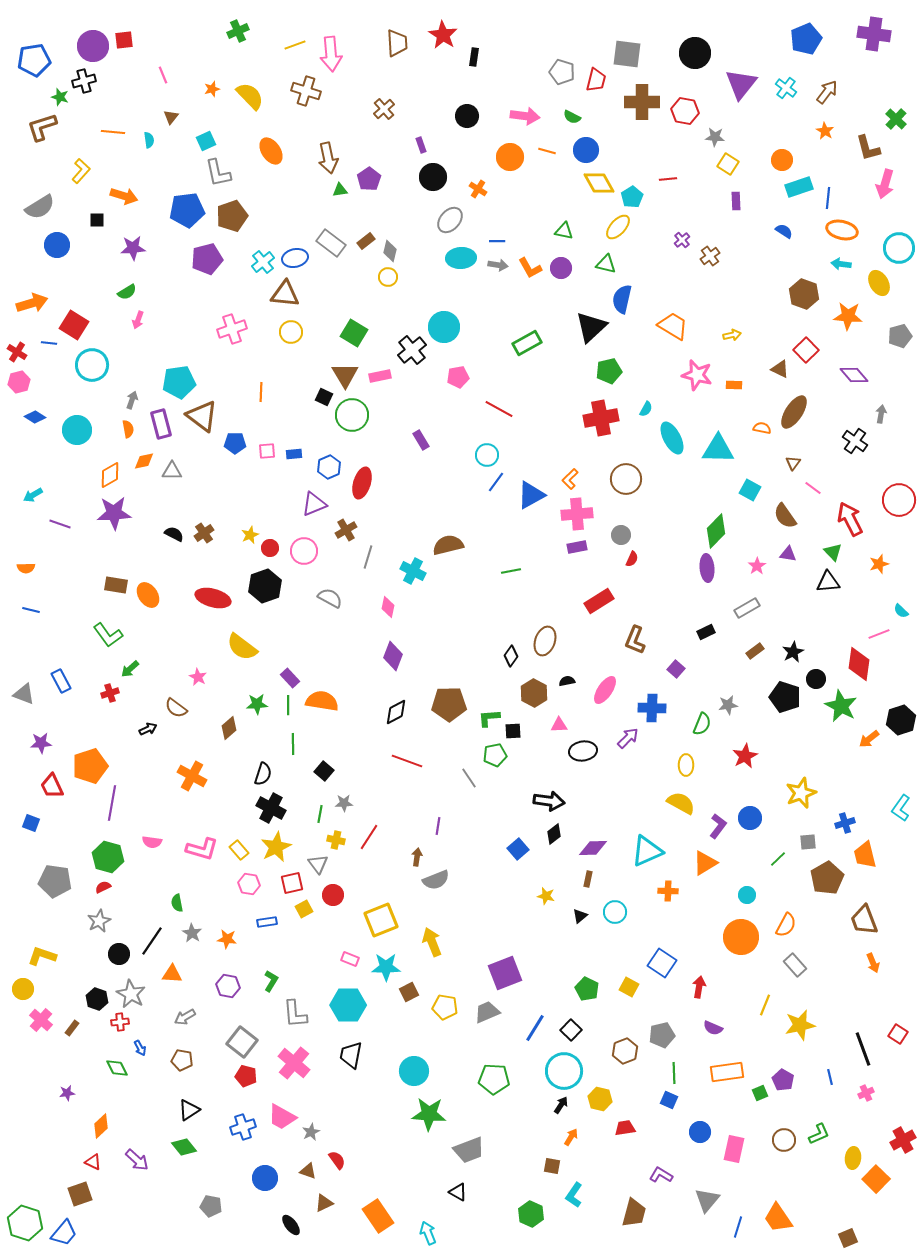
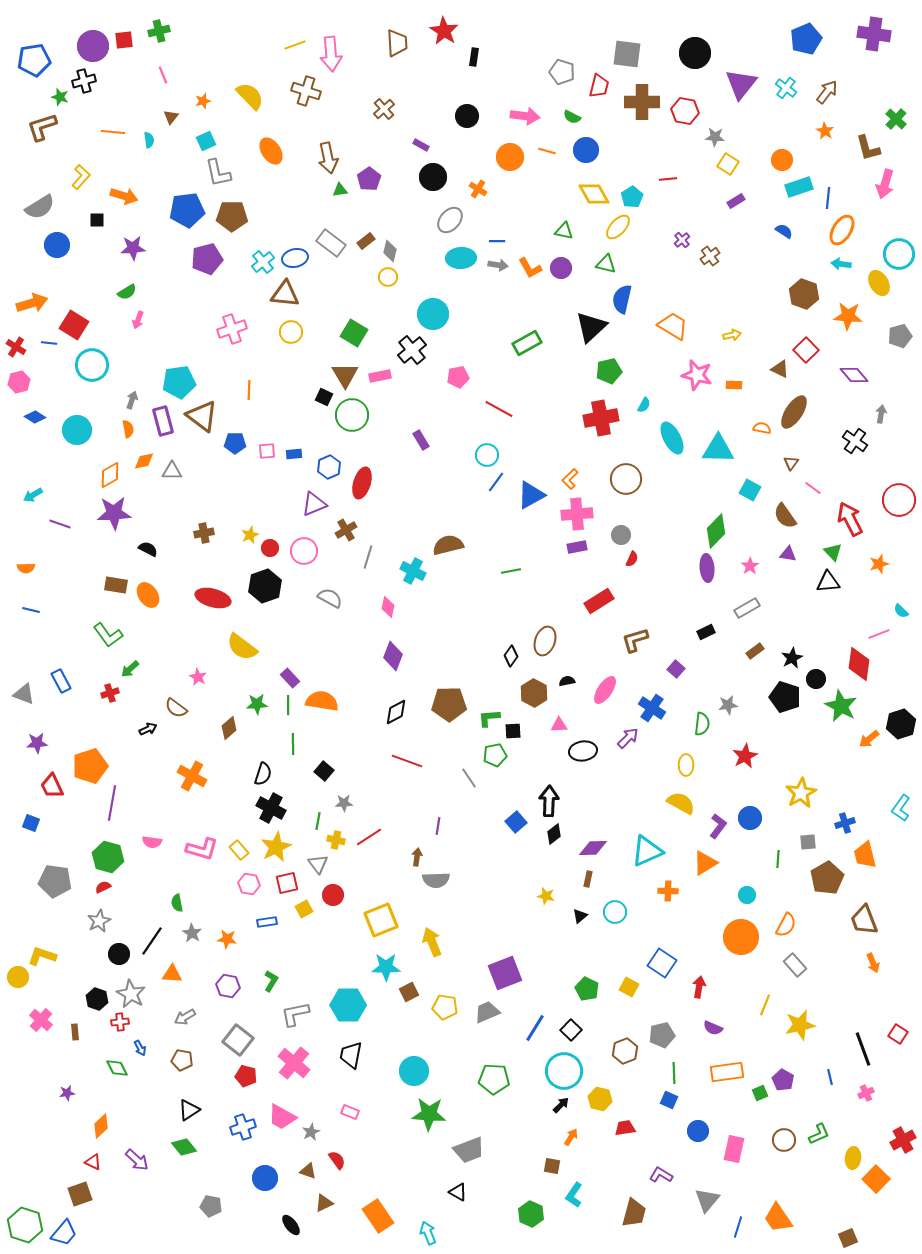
green cross at (238, 31): moved 79 px left; rotated 10 degrees clockwise
red star at (443, 35): moved 1 px right, 4 px up
red trapezoid at (596, 80): moved 3 px right, 6 px down
orange star at (212, 89): moved 9 px left, 12 px down
purple rectangle at (421, 145): rotated 42 degrees counterclockwise
yellow L-shape at (81, 171): moved 6 px down
yellow diamond at (599, 183): moved 5 px left, 11 px down
purple rectangle at (736, 201): rotated 60 degrees clockwise
brown pentagon at (232, 216): rotated 20 degrees clockwise
orange ellipse at (842, 230): rotated 72 degrees counterclockwise
cyan circle at (899, 248): moved 6 px down
cyan circle at (444, 327): moved 11 px left, 13 px up
red cross at (17, 352): moved 1 px left, 5 px up
orange line at (261, 392): moved 12 px left, 2 px up
cyan semicircle at (646, 409): moved 2 px left, 4 px up
purple rectangle at (161, 424): moved 2 px right, 3 px up
brown triangle at (793, 463): moved 2 px left
brown cross at (204, 533): rotated 24 degrees clockwise
black semicircle at (174, 534): moved 26 px left, 15 px down
pink star at (757, 566): moved 7 px left
brown L-shape at (635, 640): rotated 52 degrees clockwise
black star at (793, 652): moved 1 px left, 6 px down
blue cross at (652, 708): rotated 32 degrees clockwise
black hexagon at (901, 720): moved 4 px down
green semicircle at (702, 724): rotated 15 degrees counterclockwise
purple star at (41, 743): moved 4 px left
yellow star at (801, 793): rotated 8 degrees counterclockwise
black arrow at (549, 801): rotated 96 degrees counterclockwise
green line at (320, 814): moved 2 px left, 7 px down
red line at (369, 837): rotated 24 degrees clockwise
blue square at (518, 849): moved 2 px left, 27 px up
green line at (778, 859): rotated 42 degrees counterclockwise
gray semicircle at (436, 880): rotated 20 degrees clockwise
red square at (292, 883): moved 5 px left
pink rectangle at (350, 959): moved 153 px down
yellow circle at (23, 989): moved 5 px left, 12 px up
gray L-shape at (295, 1014): rotated 84 degrees clockwise
brown rectangle at (72, 1028): moved 3 px right, 4 px down; rotated 42 degrees counterclockwise
gray square at (242, 1042): moved 4 px left, 2 px up
black arrow at (561, 1105): rotated 12 degrees clockwise
blue circle at (700, 1132): moved 2 px left, 1 px up
green hexagon at (25, 1223): moved 2 px down
